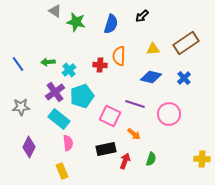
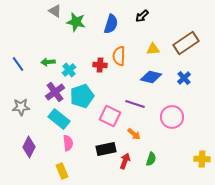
pink circle: moved 3 px right, 3 px down
